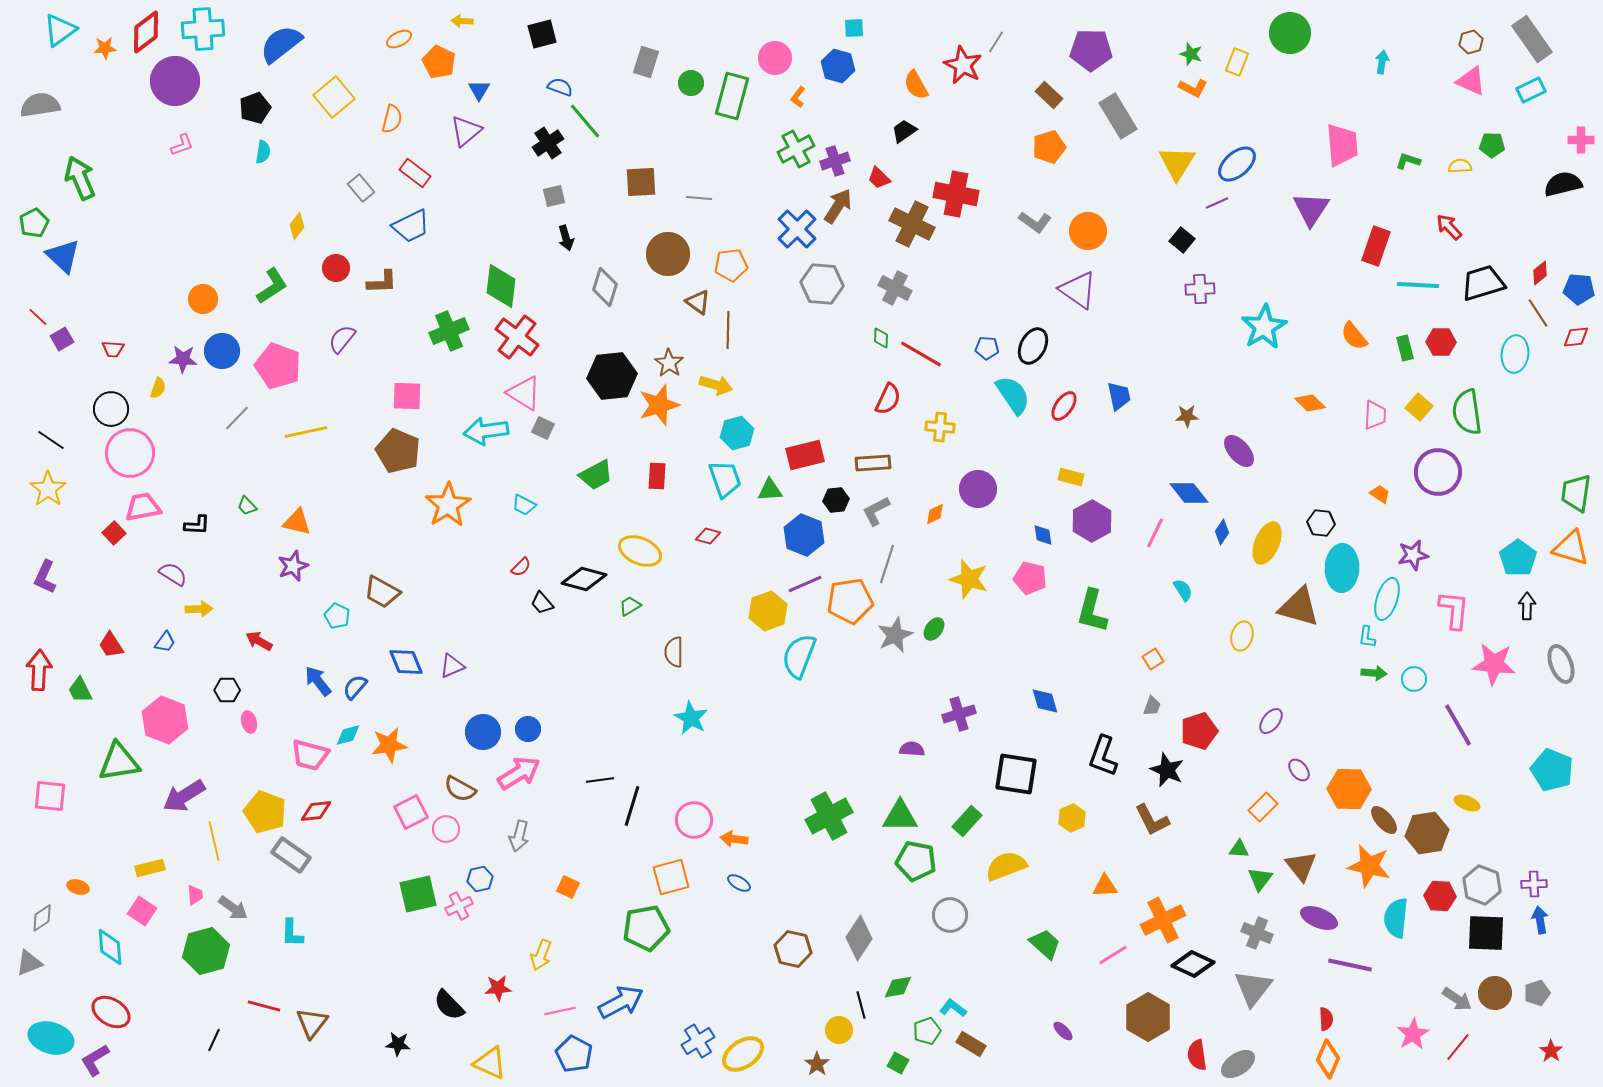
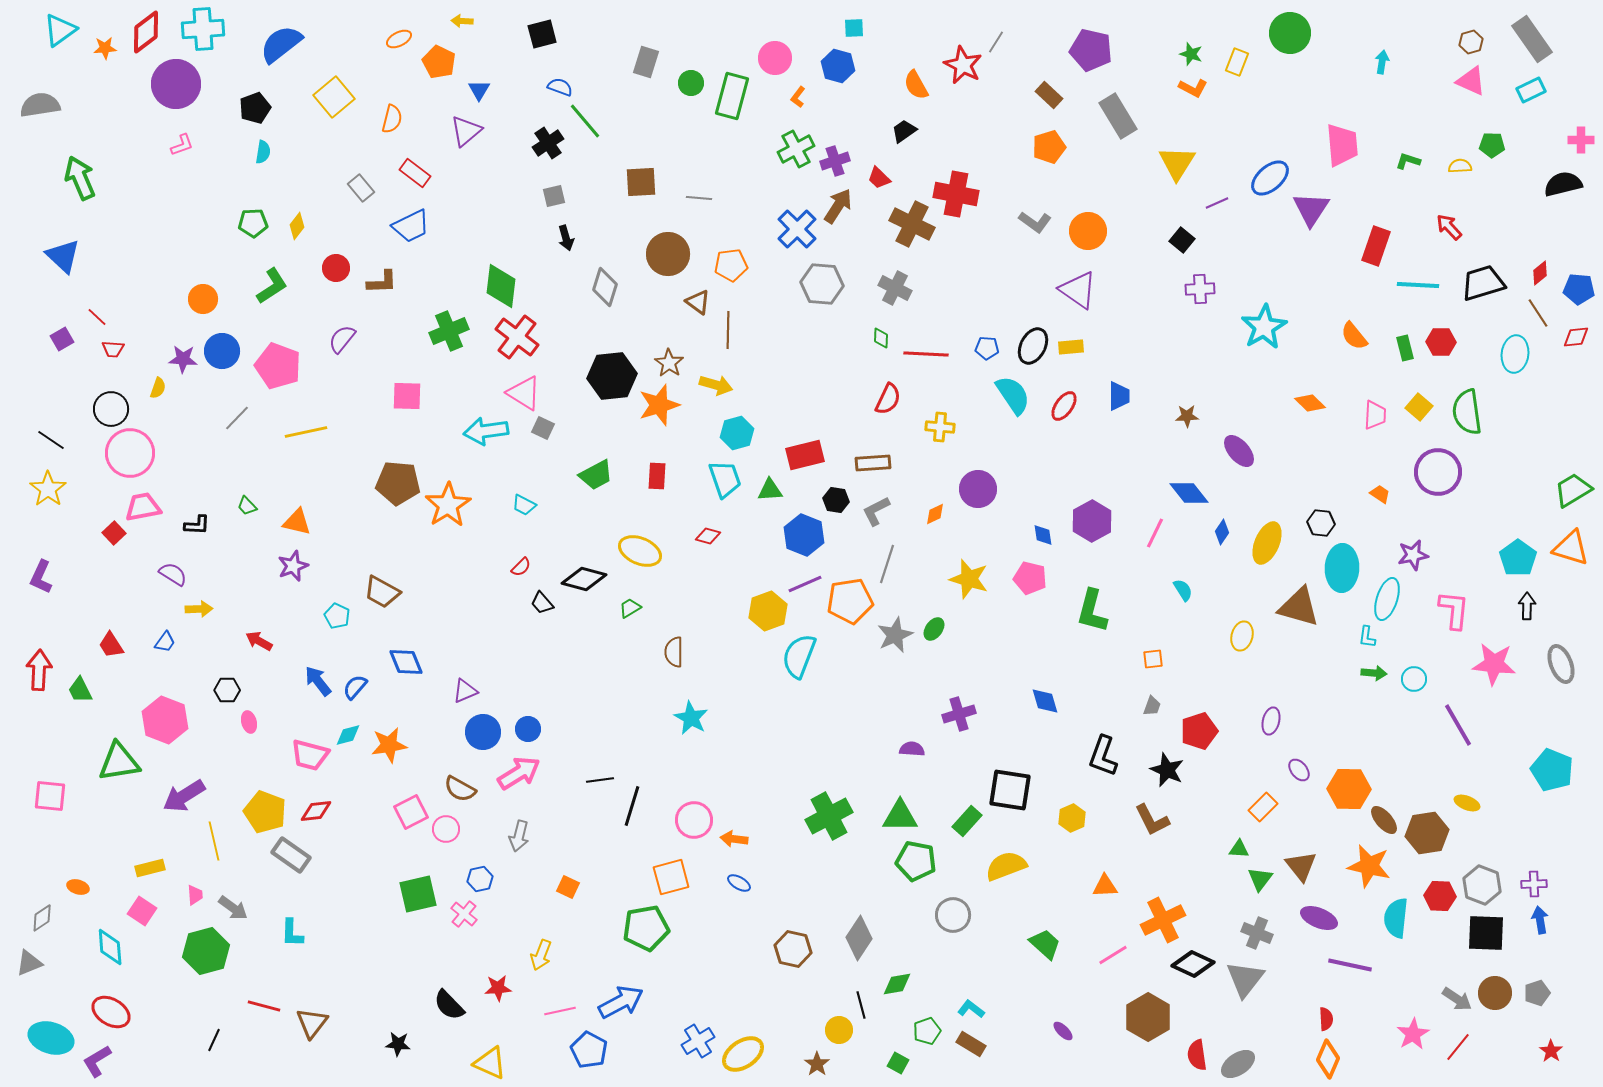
purple pentagon at (1091, 50): rotated 12 degrees clockwise
purple circle at (175, 81): moved 1 px right, 3 px down
blue ellipse at (1237, 164): moved 33 px right, 14 px down
green pentagon at (34, 223): moved 219 px right; rotated 24 degrees clockwise
red line at (38, 317): moved 59 px right
red line at (921, 354): moved 5 px right; rotated 27 degrees counterclockwise
blue trapezoid at (1119, 396): rotated 12 degrees clockwise
brown pentagon at (398, 451): moved 32 px down; rotated 18 degrees counterclockwise
yellow rectangle at (1071, 477): moved 130 px up; rotated 20 degrees counterclockwise
green trapezoid at (1576, 493): moved 3 px left, 3 px up; rotated 51 degrees clockwise
black hexagon at (836, 500): rotated 15 degrees clockwise
purple L-shape at (45, 577): moved 4 px left
green trapezoid at (630, 606): moved 2 px down
orange square at (1153, 659): rotated 25 degrees clockwise
purple triangle at (452, 666): moved 13 px right, 25 px down
purple ellipse at (1271, 721): rotated 24 degrees counterclockwise
black square at (1016, 774): moved 6 px left, 16 px down
pink cross at (459, 906): moved 5 px right, 8 px down; rotated 24 degrees counterclockwise
gray circle at (950, 915): moved 3 px right
green diamond at (898, 987): moved 1 px left, 3 px up
gray triangle at (1253, 988): moved 8 px left, 9 px up
cyan L-shape at (953, 1008): moved 18 px right, 1 px down
blue pentagon at (574, 1054): moved 15 px right, 4 px up
purple L-shape at (95, 1060): moved 2 px right, 1 px down
